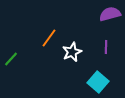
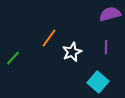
green line: moved 2 px right, 1 px up
